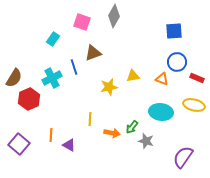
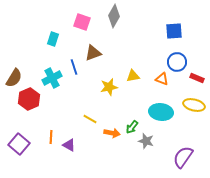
cyan rectangle: rotated 16 degrees counterclockwise
yellow line: rotated 64 degrees counterclockwise
orange line: moved 2 px down
